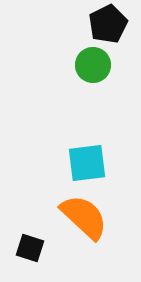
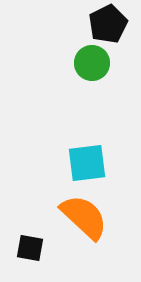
green circle: moved 1 px left, 2 px up
black square: rotated 8 degrees counterclockwise
